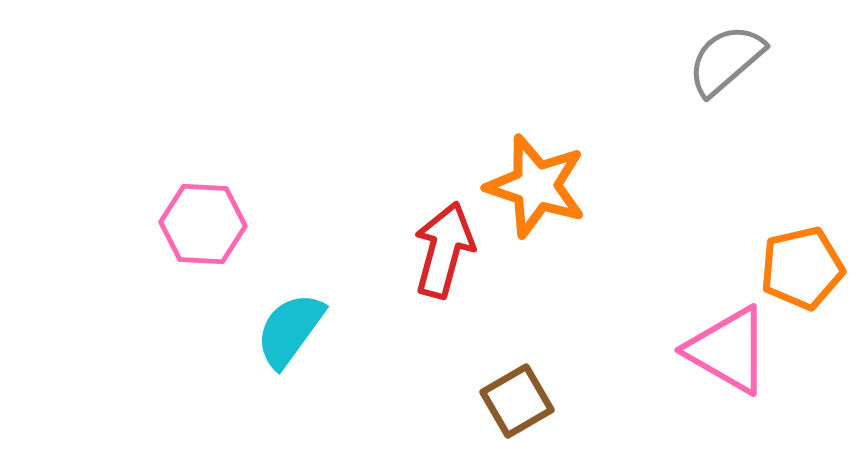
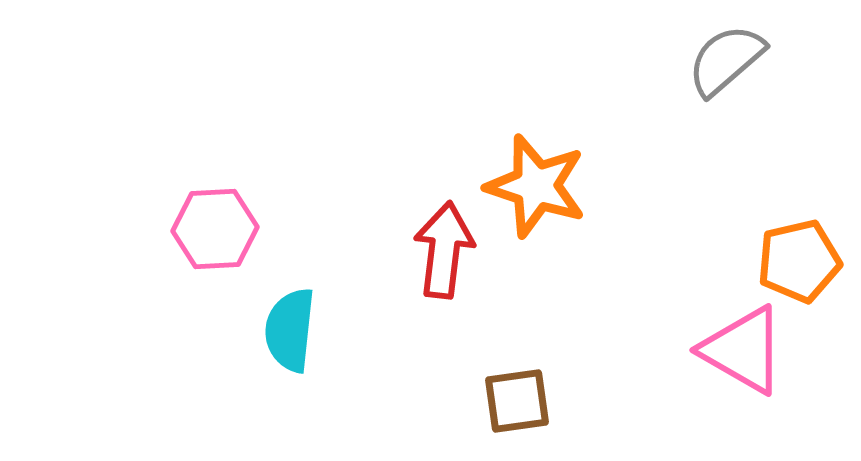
pink hexagon: moved 12 px right, 5 px down; rotated 6 degrees counterclockwise
red arrow: rotated 8 degrees counterclockwise
orange pentagon: moved 3 px left, 7 px up
cyan semicircle: rotated 30 degrees counterclockwise
pink triangle: moved 15 px right
brown square: rotated 22 degrees clockwise
